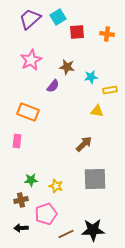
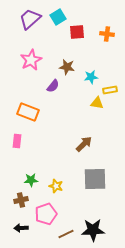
yellow triangle: moved 8 px up
